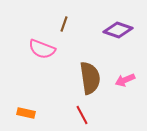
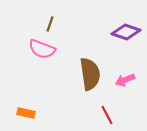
brown line: moved 14 px left
purple diamond: moved 8 px right, 2 px down
brown semicircle: moved 4 px up
red line: moved 25 px right
